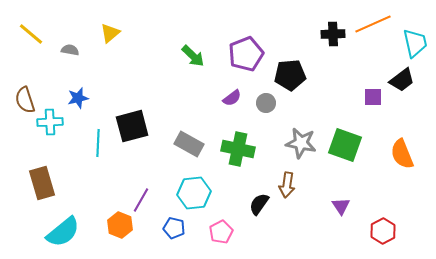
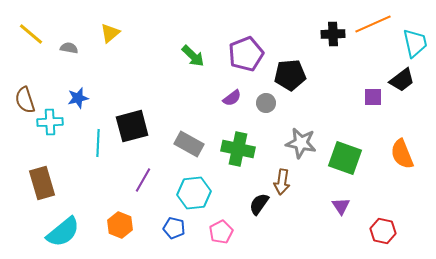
gray semicircle: moved 1 px left, 2 px up
green square: moved 13 px down
brown arrow: moved 5 px left, 3 px up
purple line: moved 2 px right, 20 px up
red hexagon: rotated 20 degrees counterclockwise
